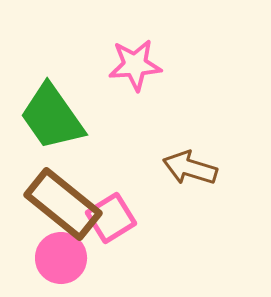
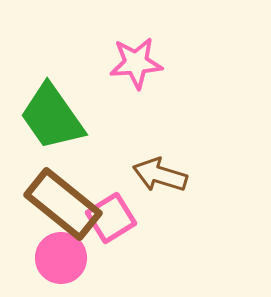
pink star: moved 1 px right, 2 px up
brown arrow: moved 30 px left, 7 px down
